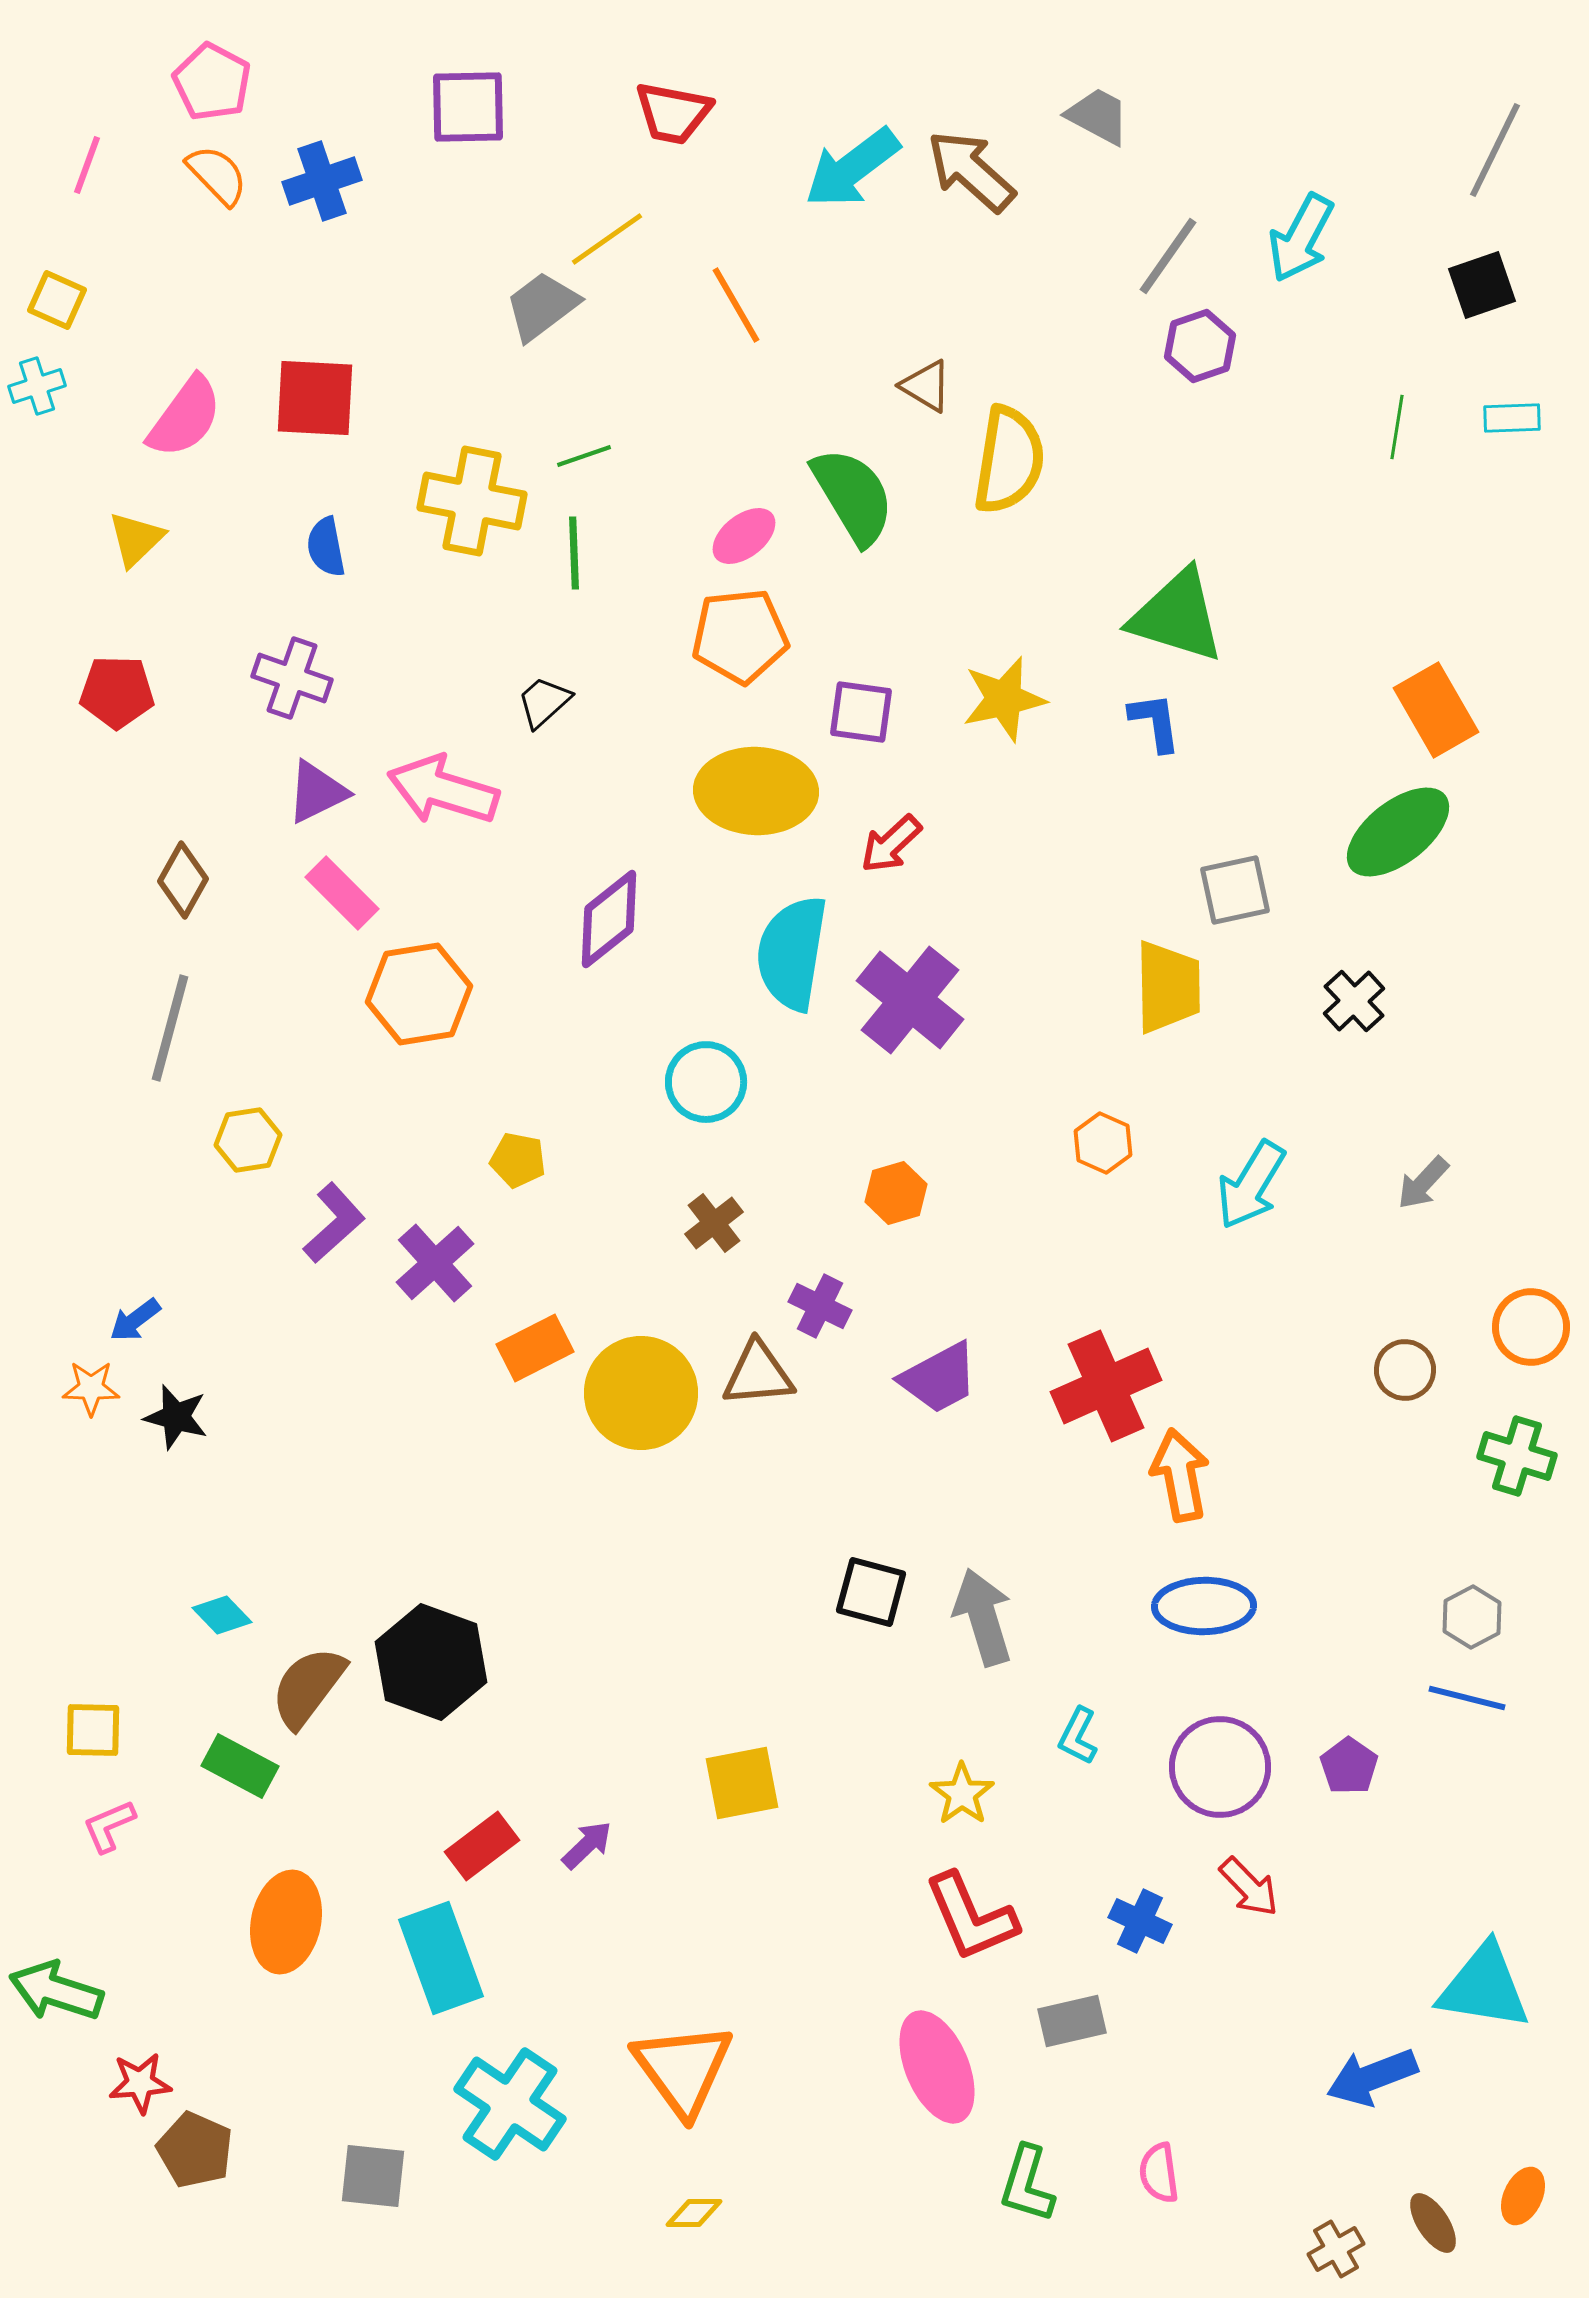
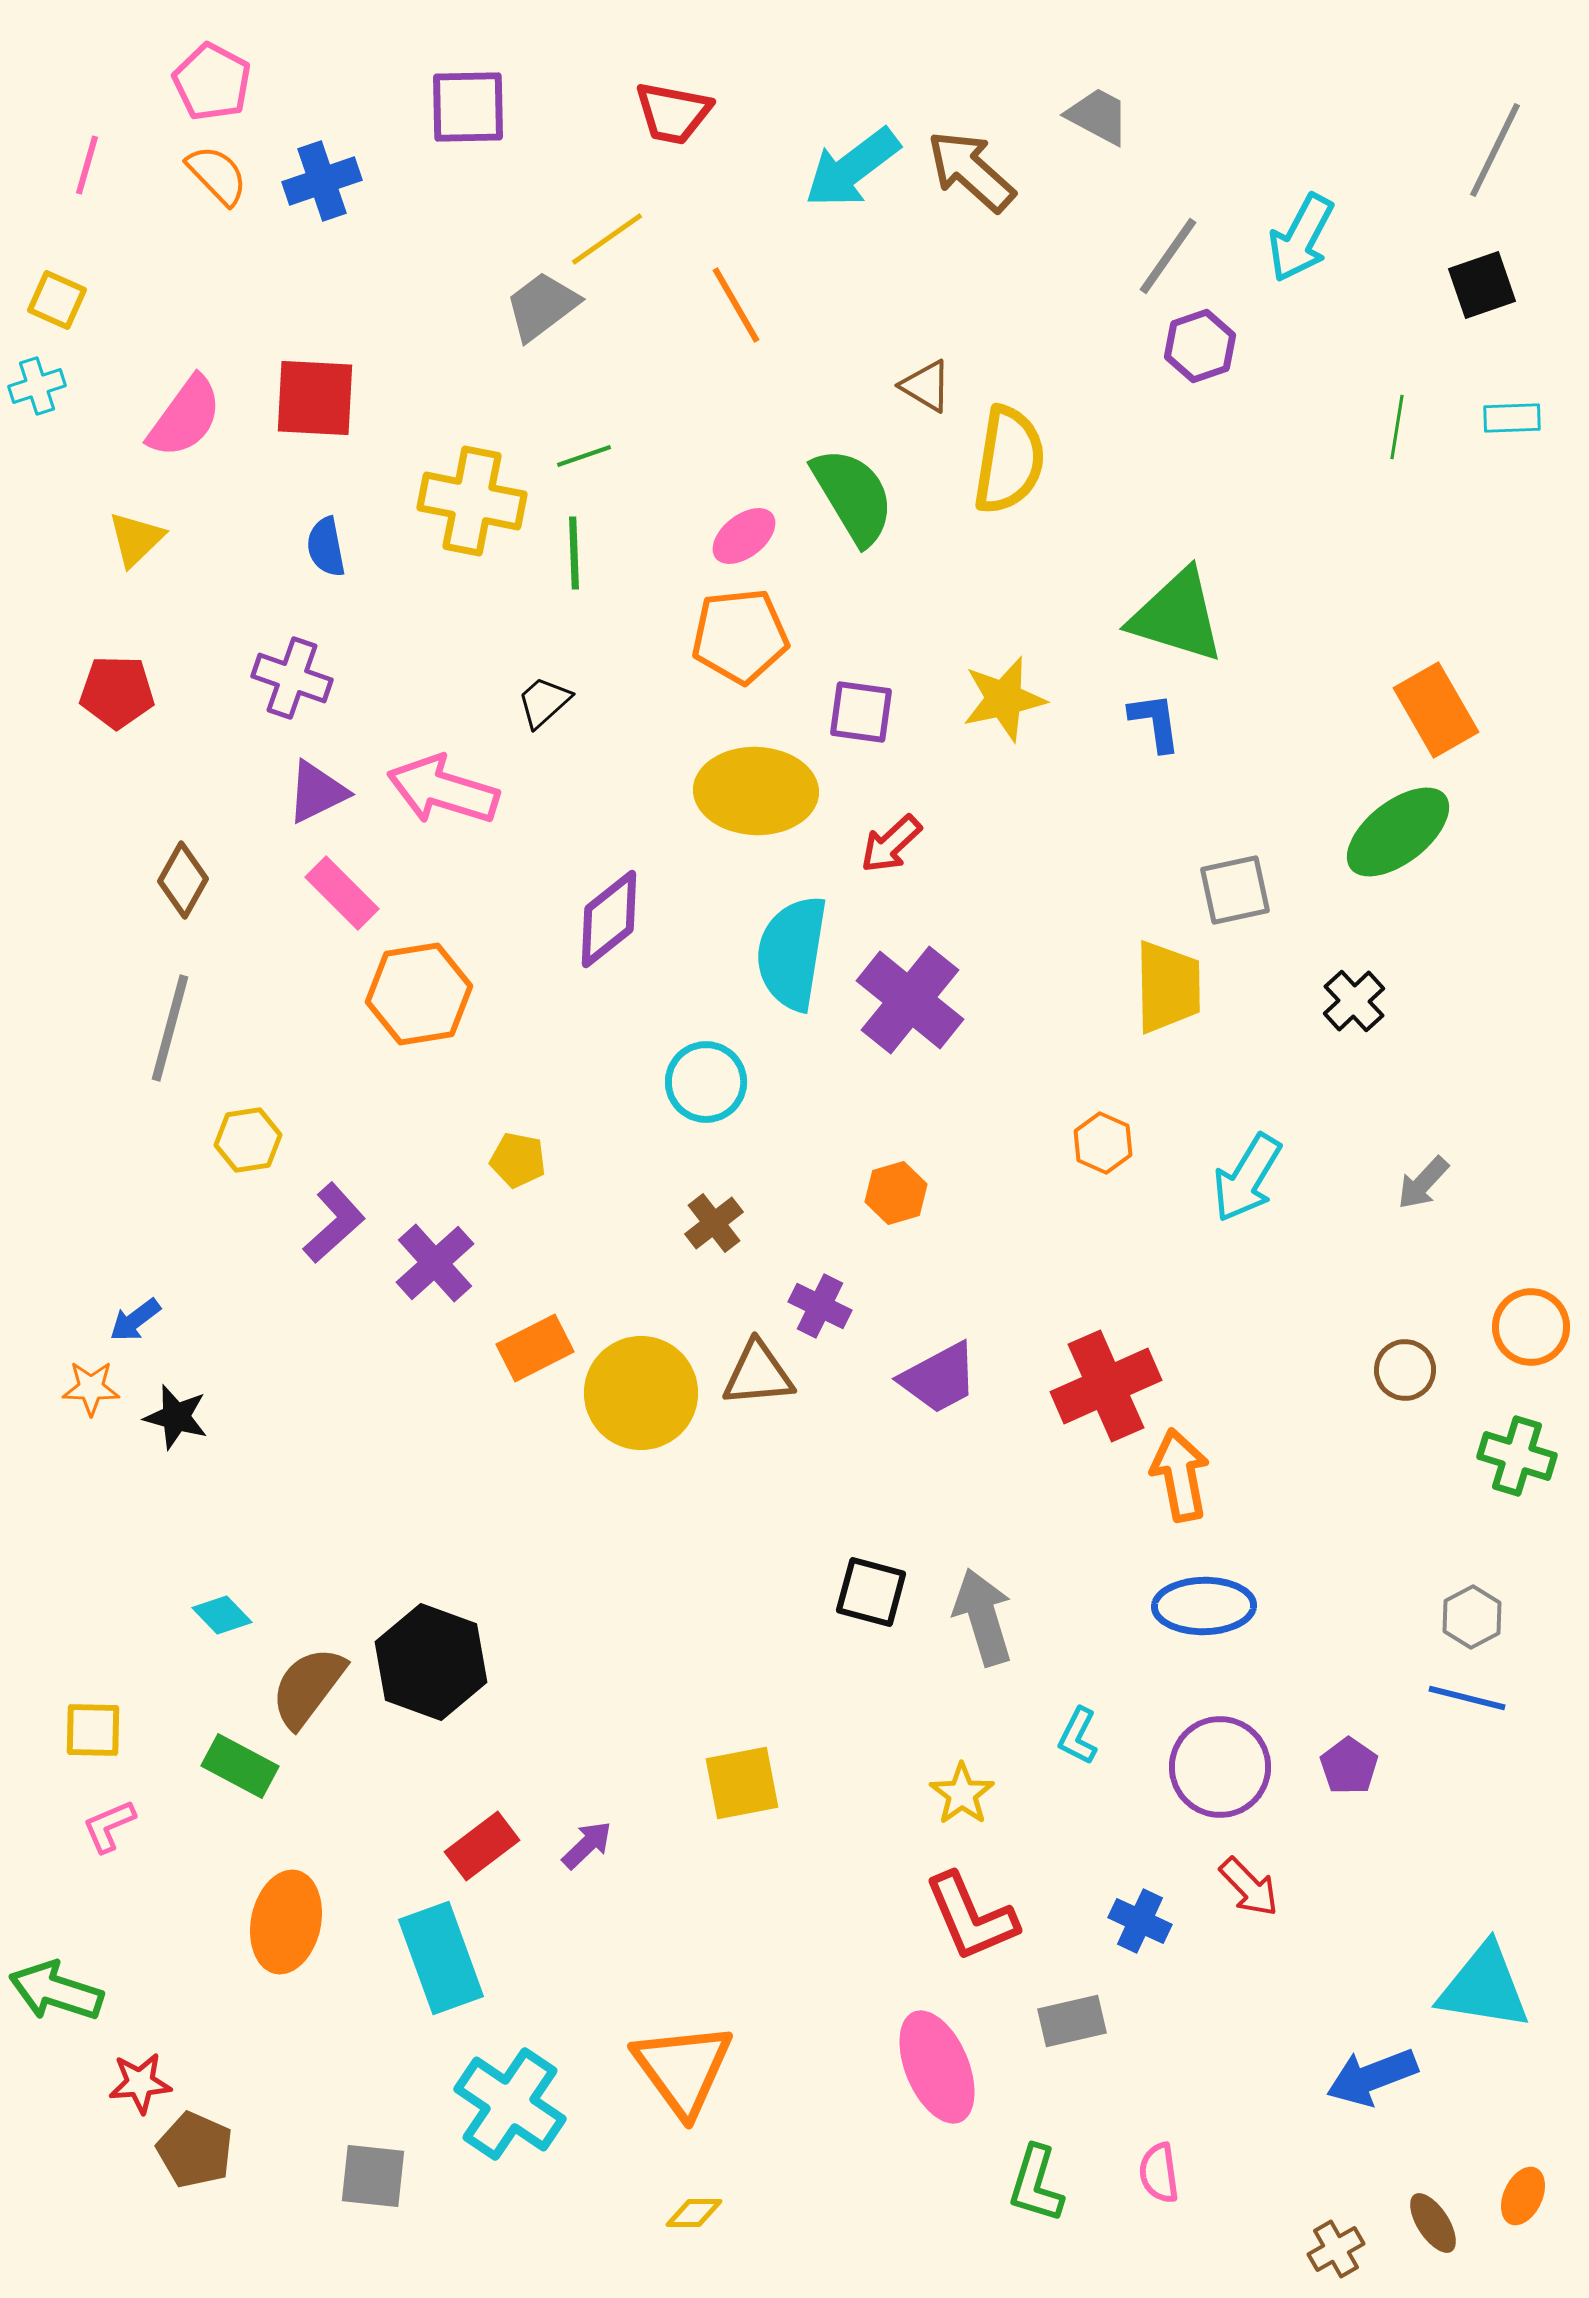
pink line at (87, 165): rotated 4 degrees counterclockwise
cyan arrow at (1251, 1185): moved 4 px left, 7 px up
green L-shape at (1027, 2184): moved 9 px right
